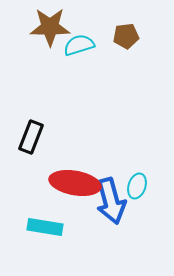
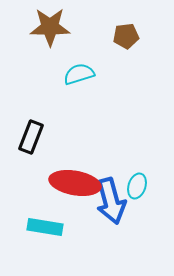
cyan semicircle: moved 29 px down
